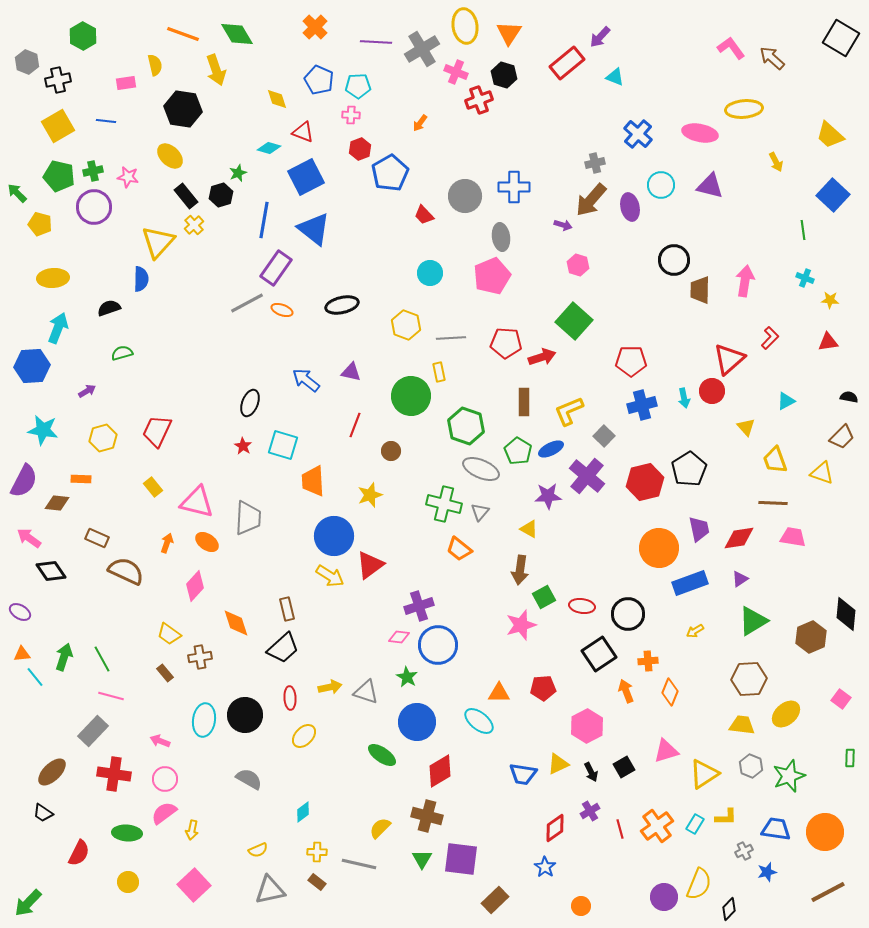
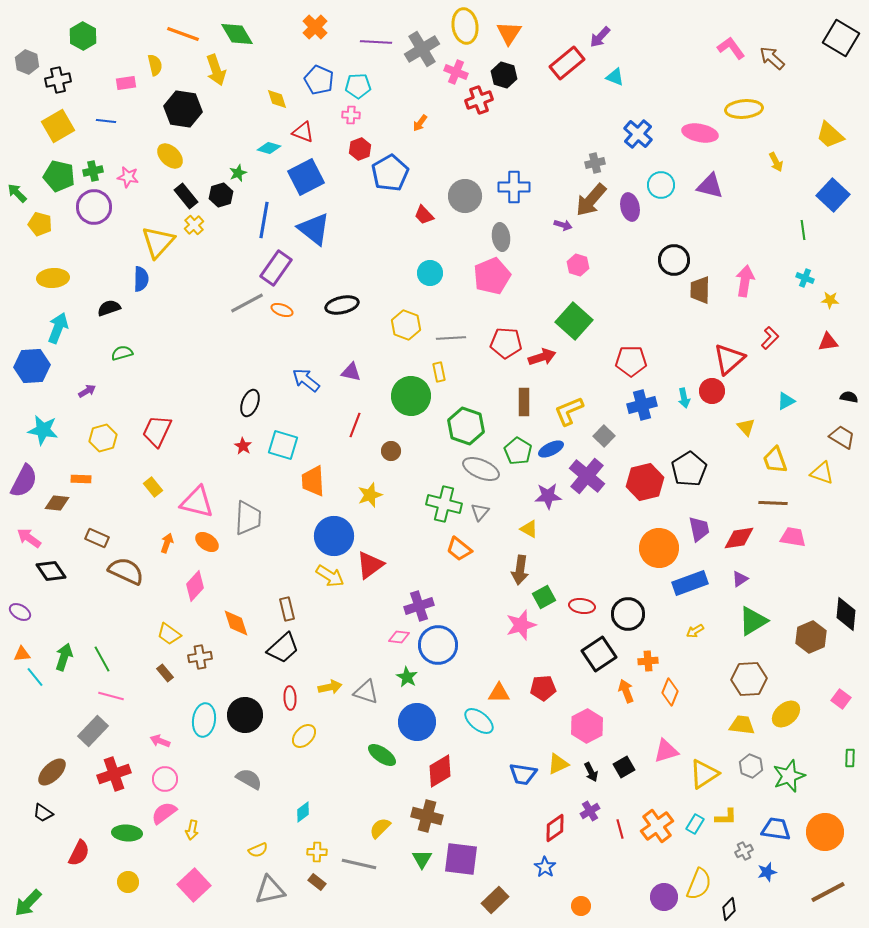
brown trapezoid at (842, 437): rotated 104 degrees counterclockwise
red cross at (114, 774): rotated 28 degrees counterclockwise
